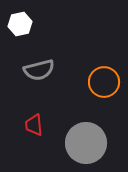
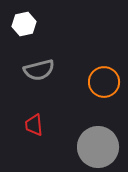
white hexagon: moved 4 px right
gray circle: moved 12 px right, 4 px down
